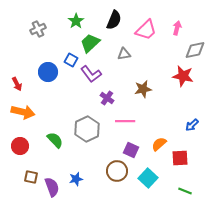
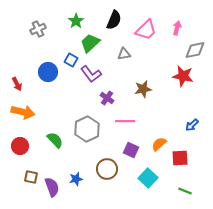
brown circle: moved 10 px left, 2 px up
